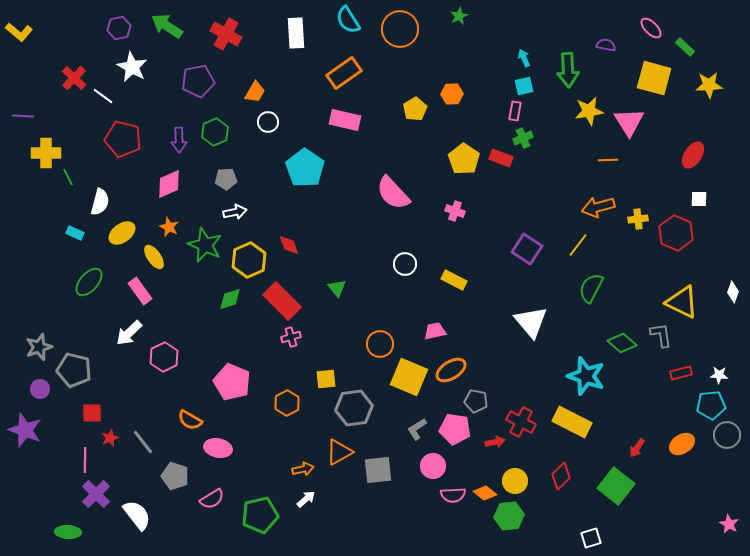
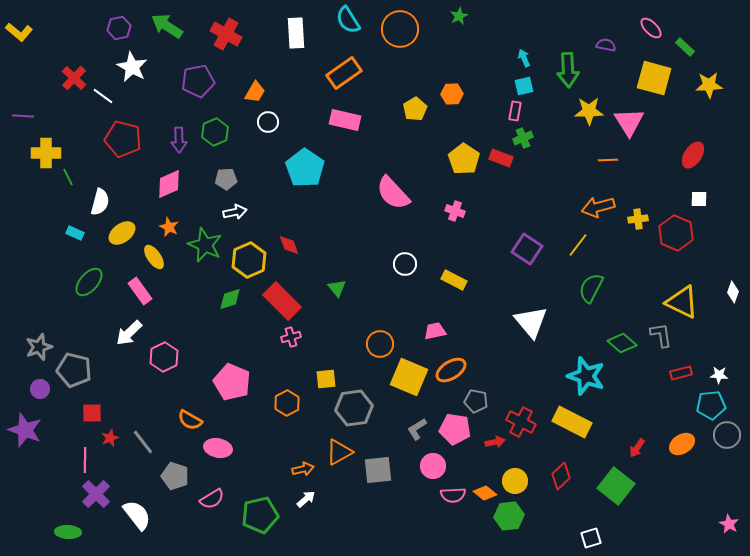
yellow star at (589, 111): rotated 8 degrees clockwise
